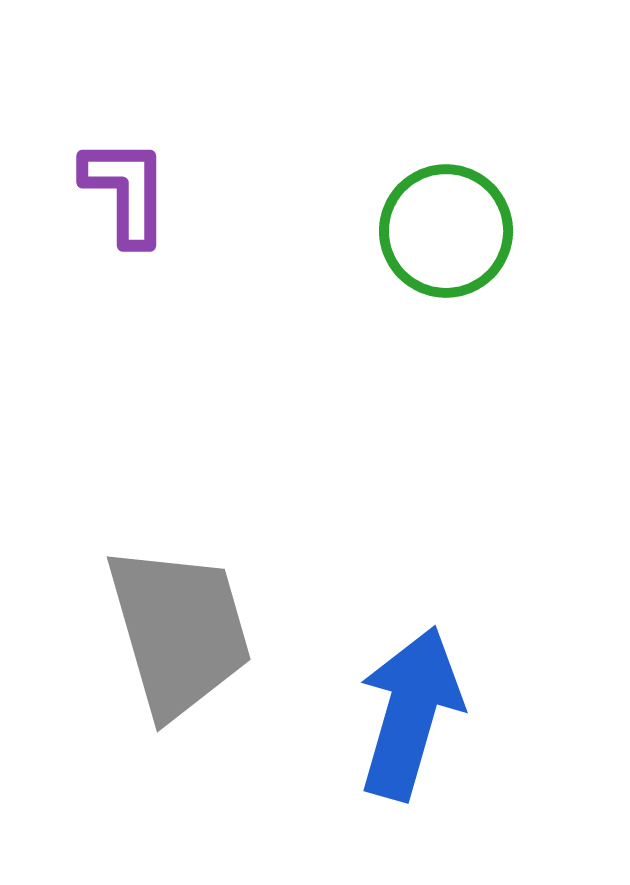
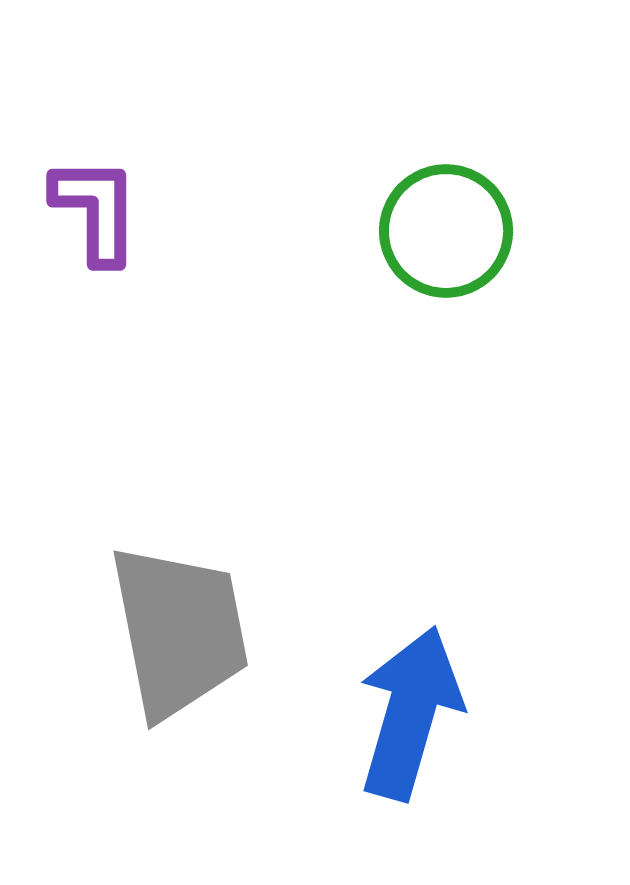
purple L-shape: moved 30 px left, 19 px down
gray trapezoid: rotated 5 degrees clockwise
